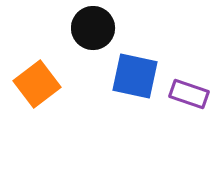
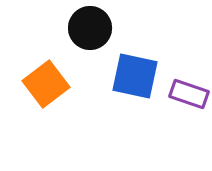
black circle: moved 3 px left
orange square: moved 9 px right
